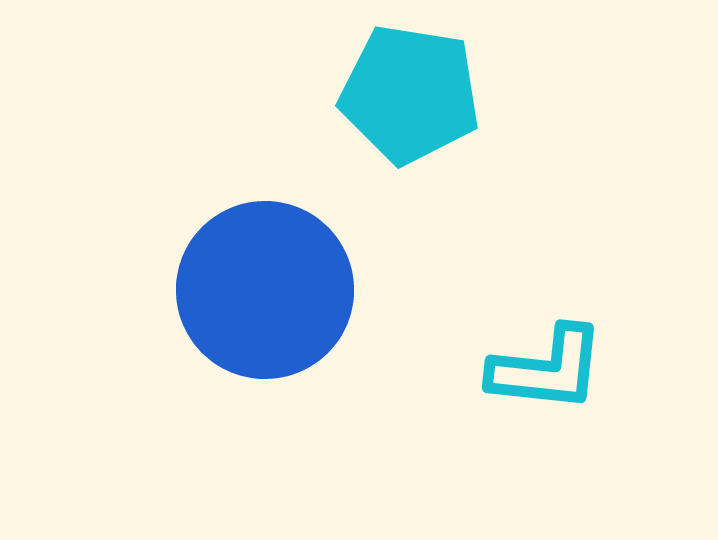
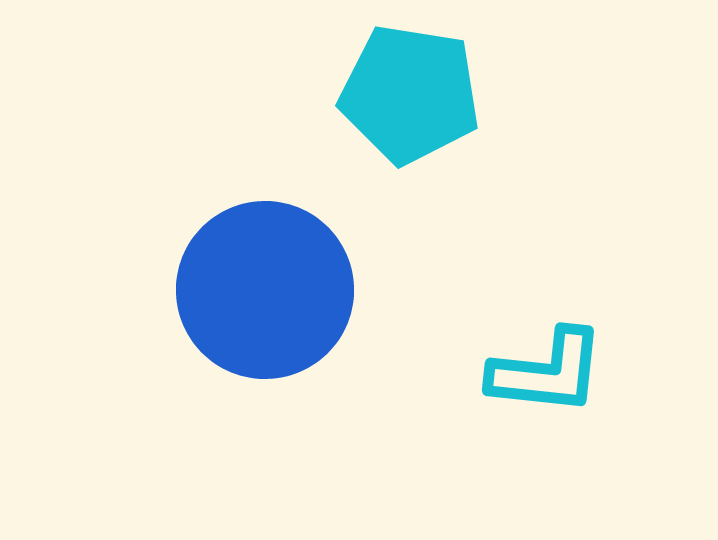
cyan L-shape: moved 3 px down
